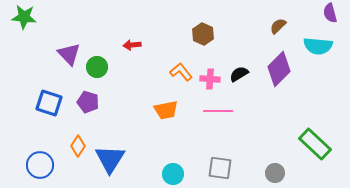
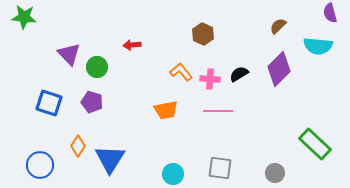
purple pentagon: moved 4 px right
